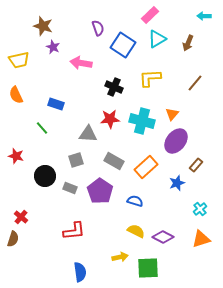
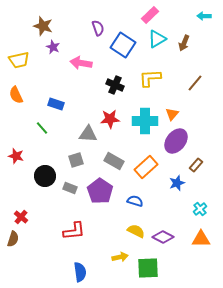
brown arrow at (188, 43): moved 4 px left
black cross at (114, 87): moved 1 px right, 2 px up
cyan cross at (142, 121): moved 3 px right; rotated 15 degrees counterclockwise
orange triangle at (201, 239): rotated 18 degrees clockwise
